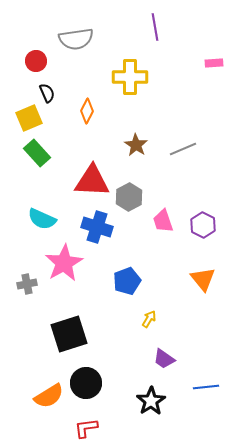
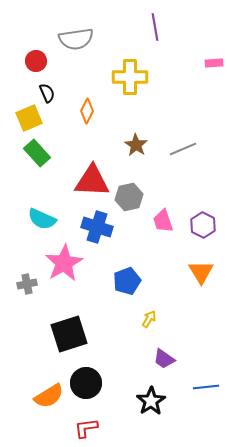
gray hexagon: rotated 16 degrees clockwise
orange triangle: moved 2 px left, 7 px up; rotated 8 degrees clockwise
